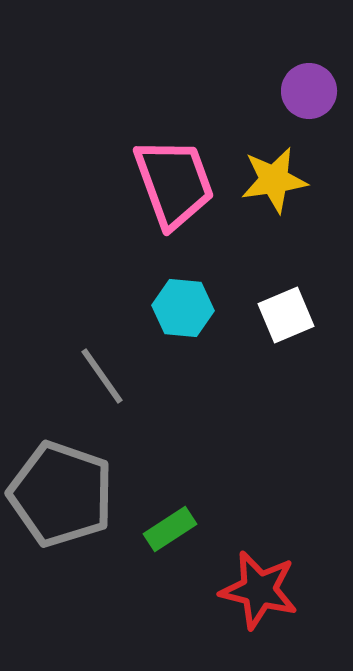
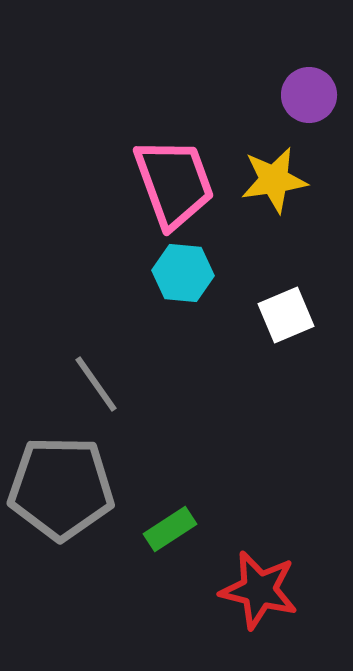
purple circle: moved 4 px down
cyan hexagon: moved 35 px up
gray line: moved 6 px left, 8 px down
gray pentagon: moved 6 px up; rotated 18 degrees counterclockwise
